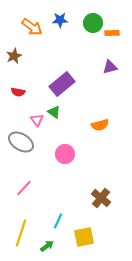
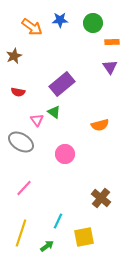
orange rectangle: moved 9 px down
purple triangle: rotated 49 degrees counterclockwise
